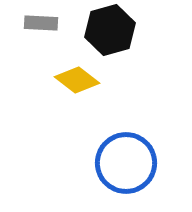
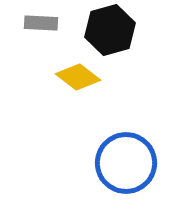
yellow diamond: moved 1 px right, 3 px up
